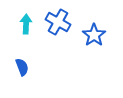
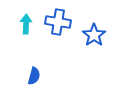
blue cross: rotated 20 degrees counterclockwise
blue semicircle: moved 12 px right, 9 px down; rotated 36 degrees clockwise
